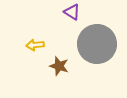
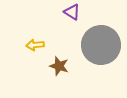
gray circle: moved 4 px right, 1 px down
